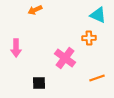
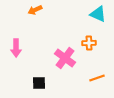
cyan triangle: moved 1 px up
orange cross: moved 5 px down
